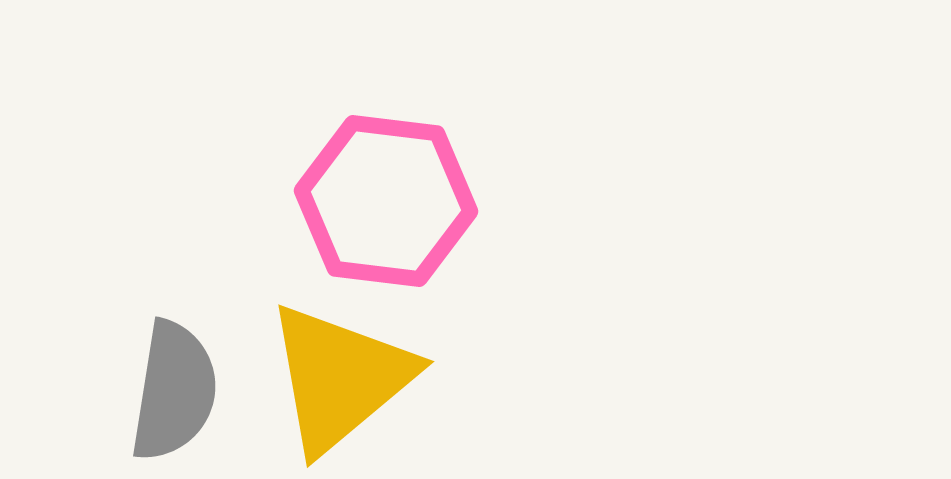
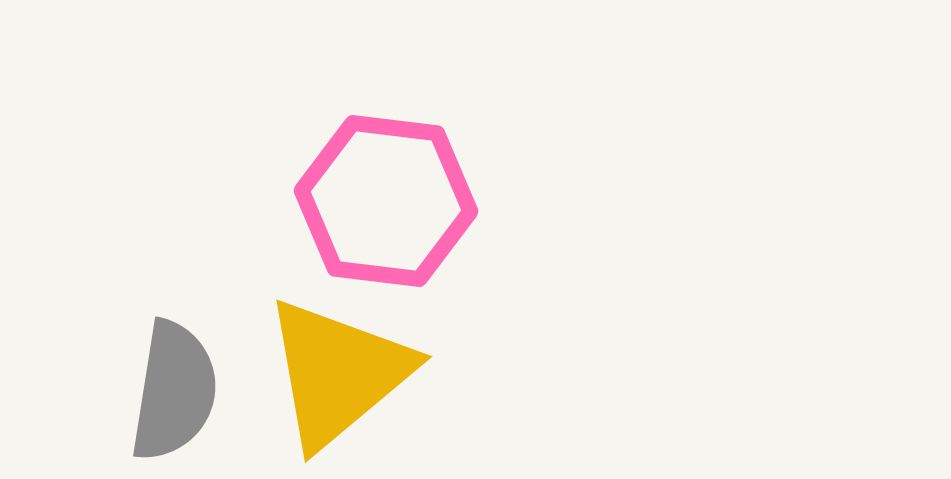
yellow triangle: moved 2 px left, 5 px up
